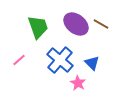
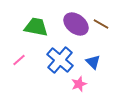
green trapezoid: moved 2 px left; rotated 60 degrees counterclockwise
blue triangle: moved 1 px right, 1 px up
pink star: moved 1 px right, 1 px down; rotated 21 degrees clockwise
